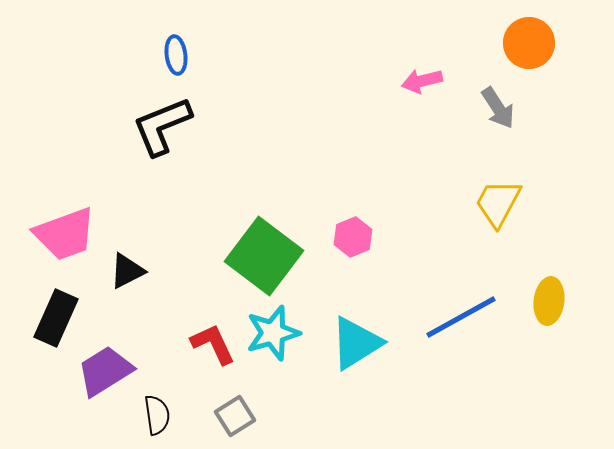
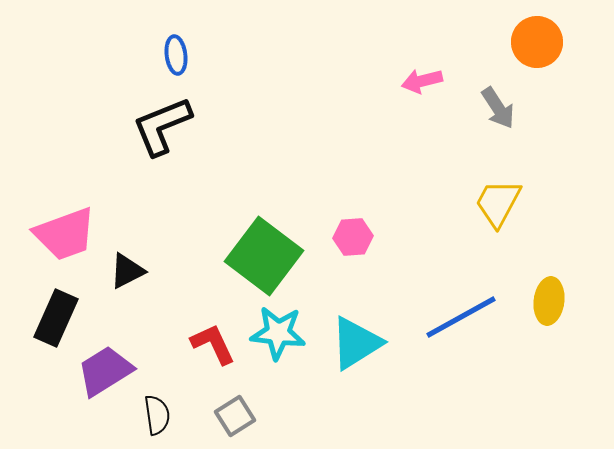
orange circle: moved 8 px right, 1 px up
pink hexagon: rotated 18 degrees clockwise
cyan star: moved 5 px right; rotated 22 degrees clockwise
